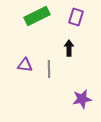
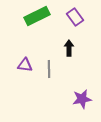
purple rectangle: moved 1 px left; rotated 54 degrees counterclockwise
